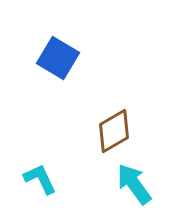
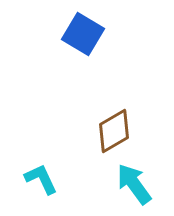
blue square: moved 25 px right, 24 px up
cyan L-shape: moved 1 px right
